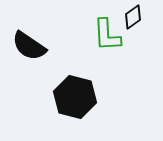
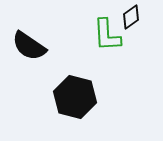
black diamond: moved 2 px left
